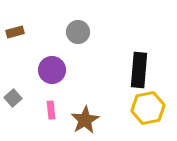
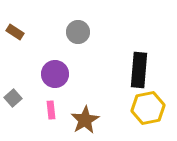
brown rectangle: rotated 48 degrees clockwise
purple circle: moved 3 px right, 4 px down
